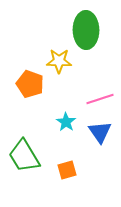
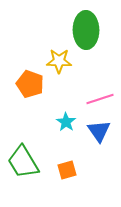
blue triangle: moved 1 px left, 1 px up
green trapezoid: moved 1 px left, 6 px down
